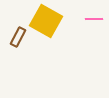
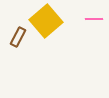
yellow square: rotated 20 degrees clockwise
